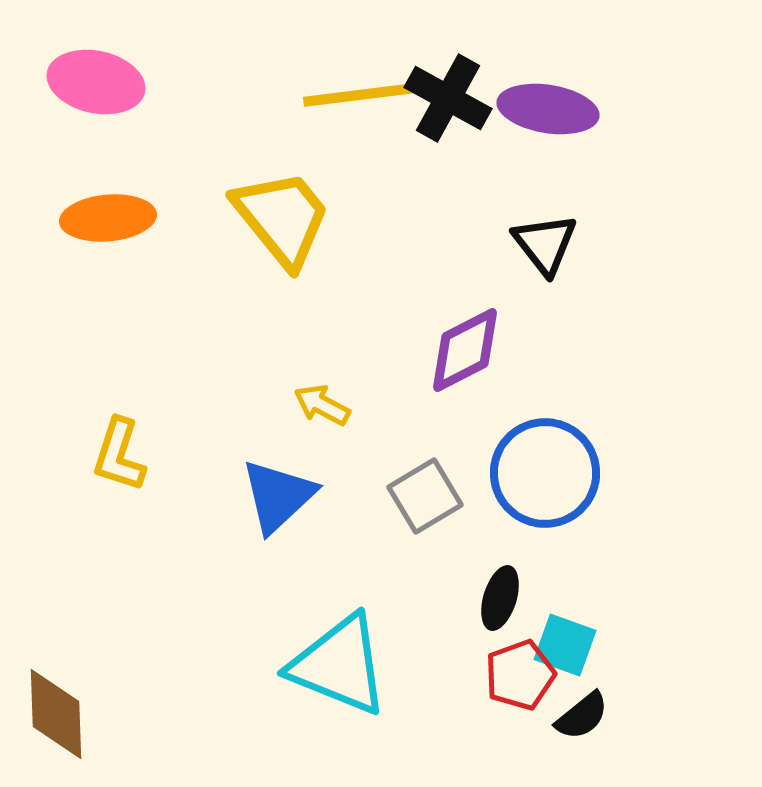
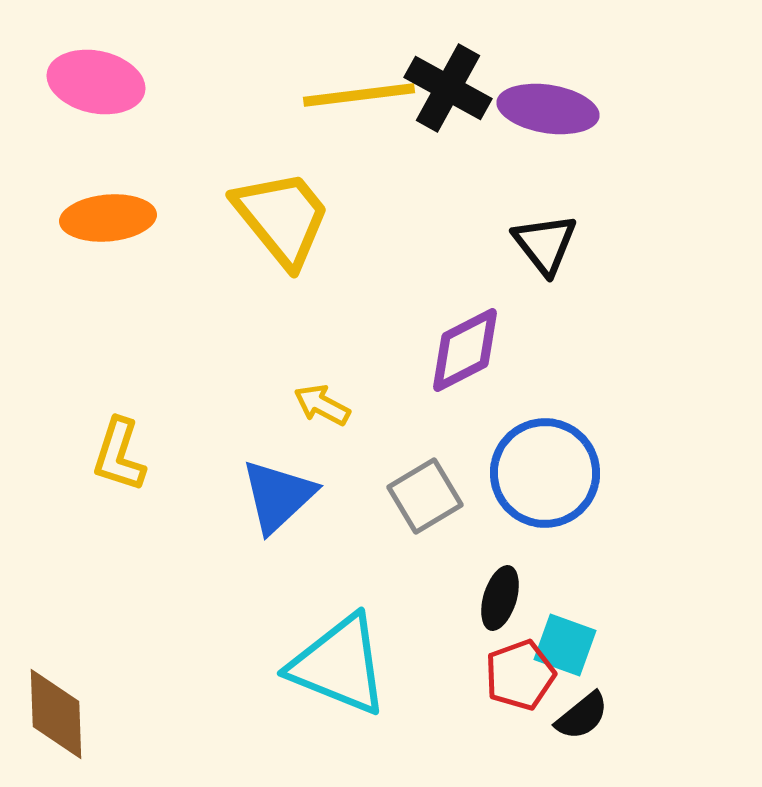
black cross: moved 10 px up
